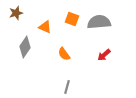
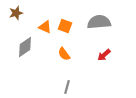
orange square: moved 7 px left, 7 px down
gray diamond: rotated 20 degrees clockwise
